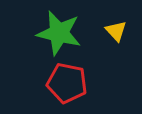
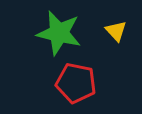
red pentagon: moved 9 px right
